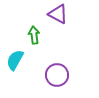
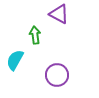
purple triangle: moved 1 px right
green arrow: moved 1 px right
